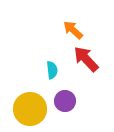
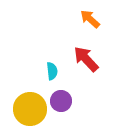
orange arrow: moved 17 px right, 11 px up
cyan semicircle: moved 1 px down
purple circle: moved 4 px left
